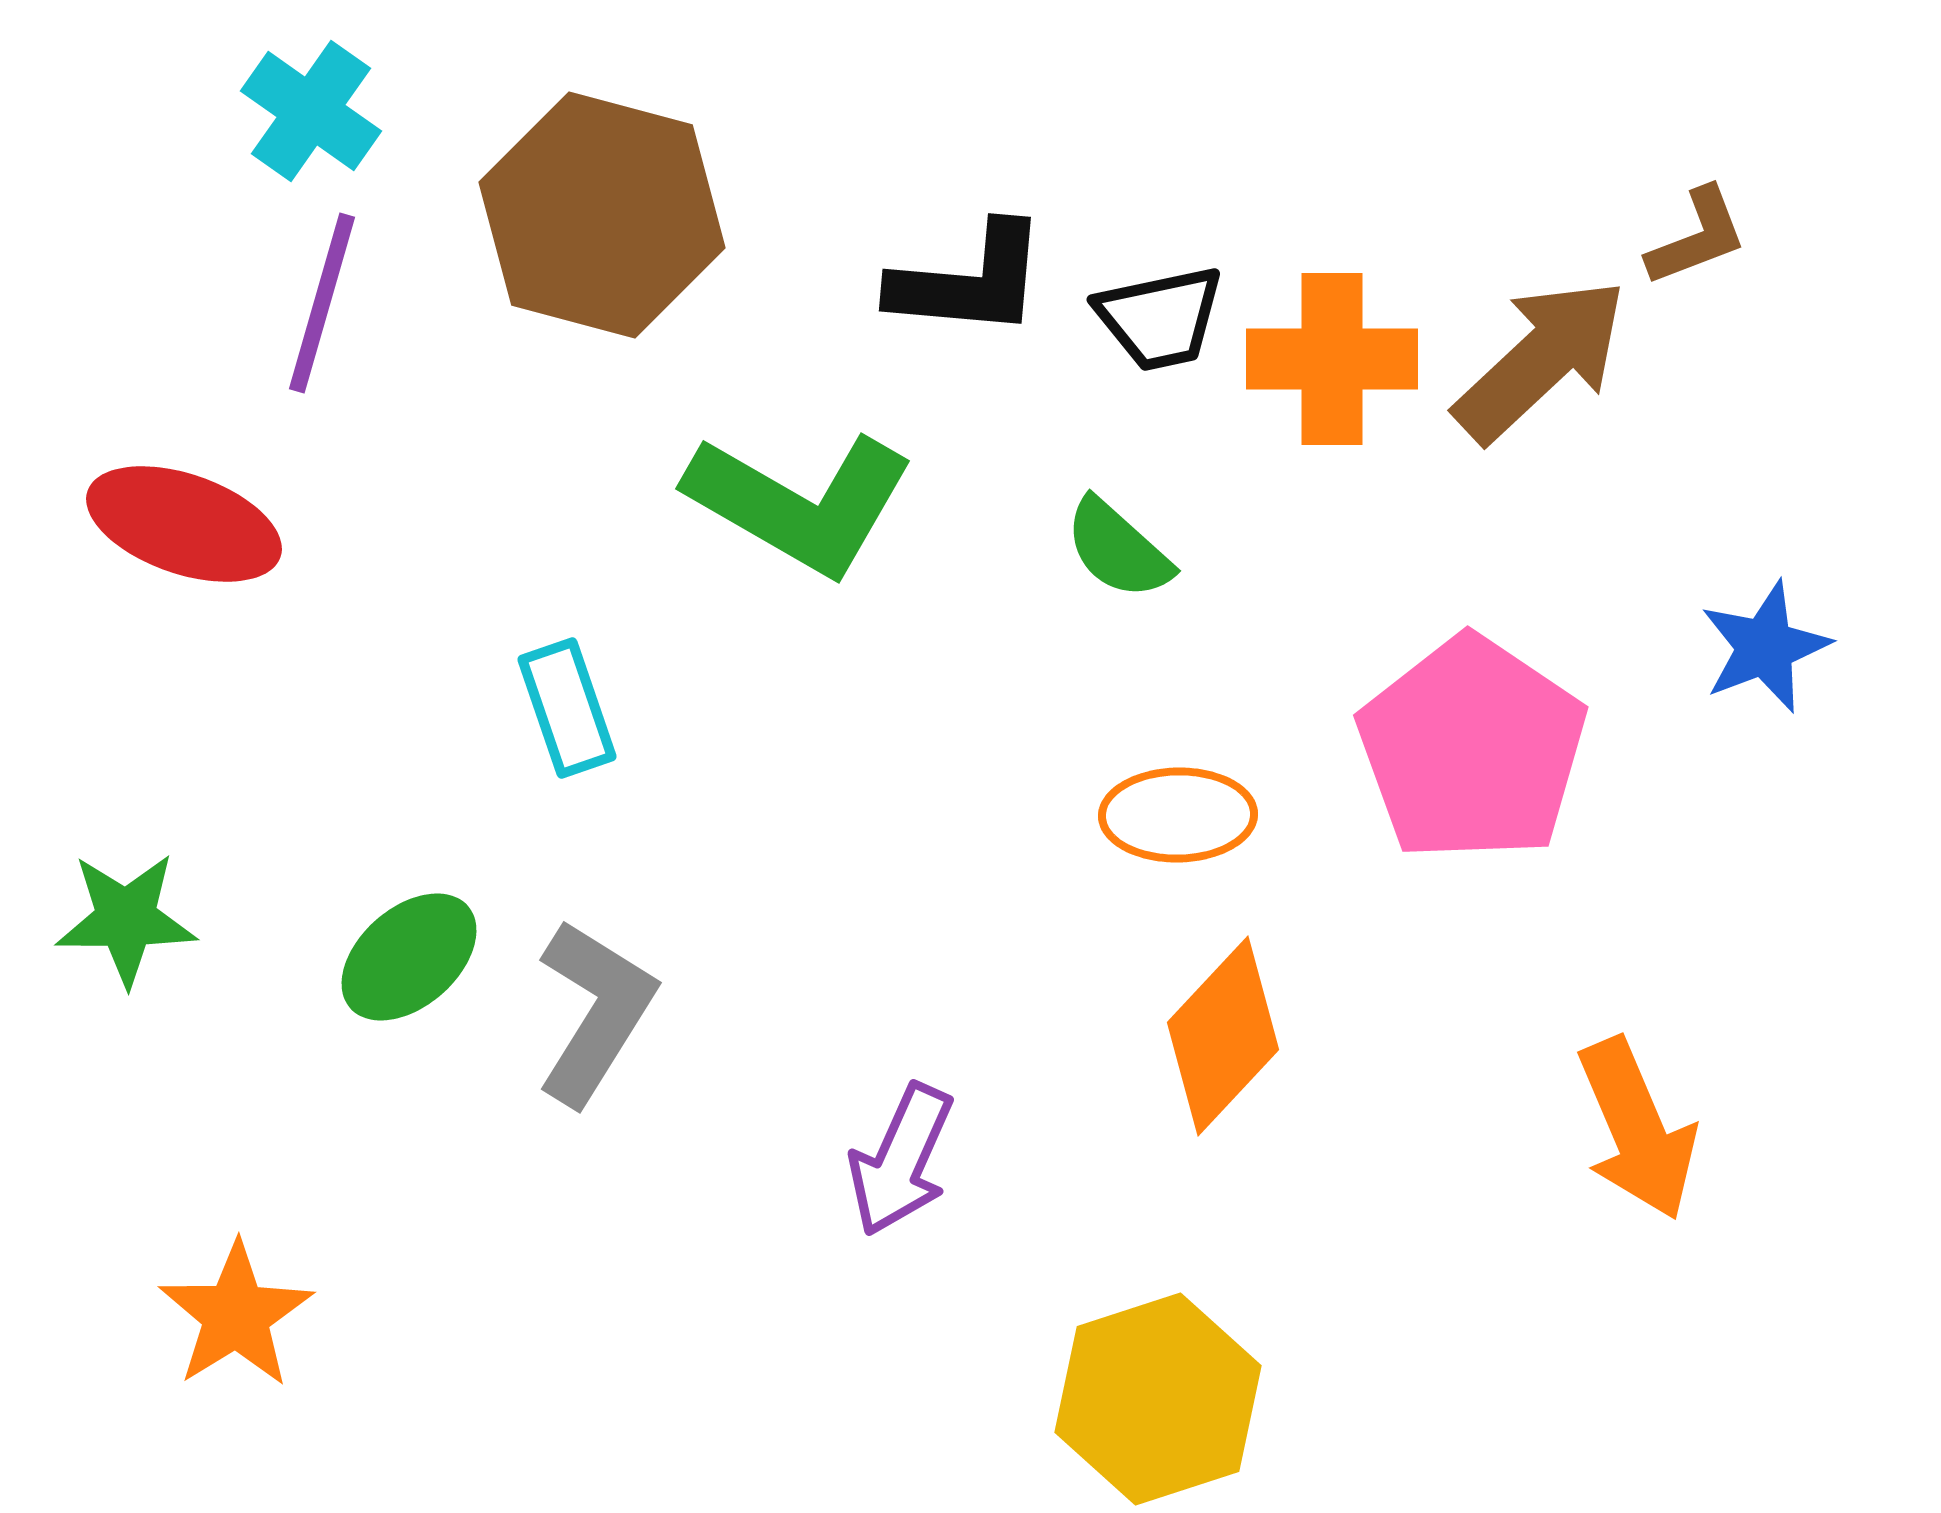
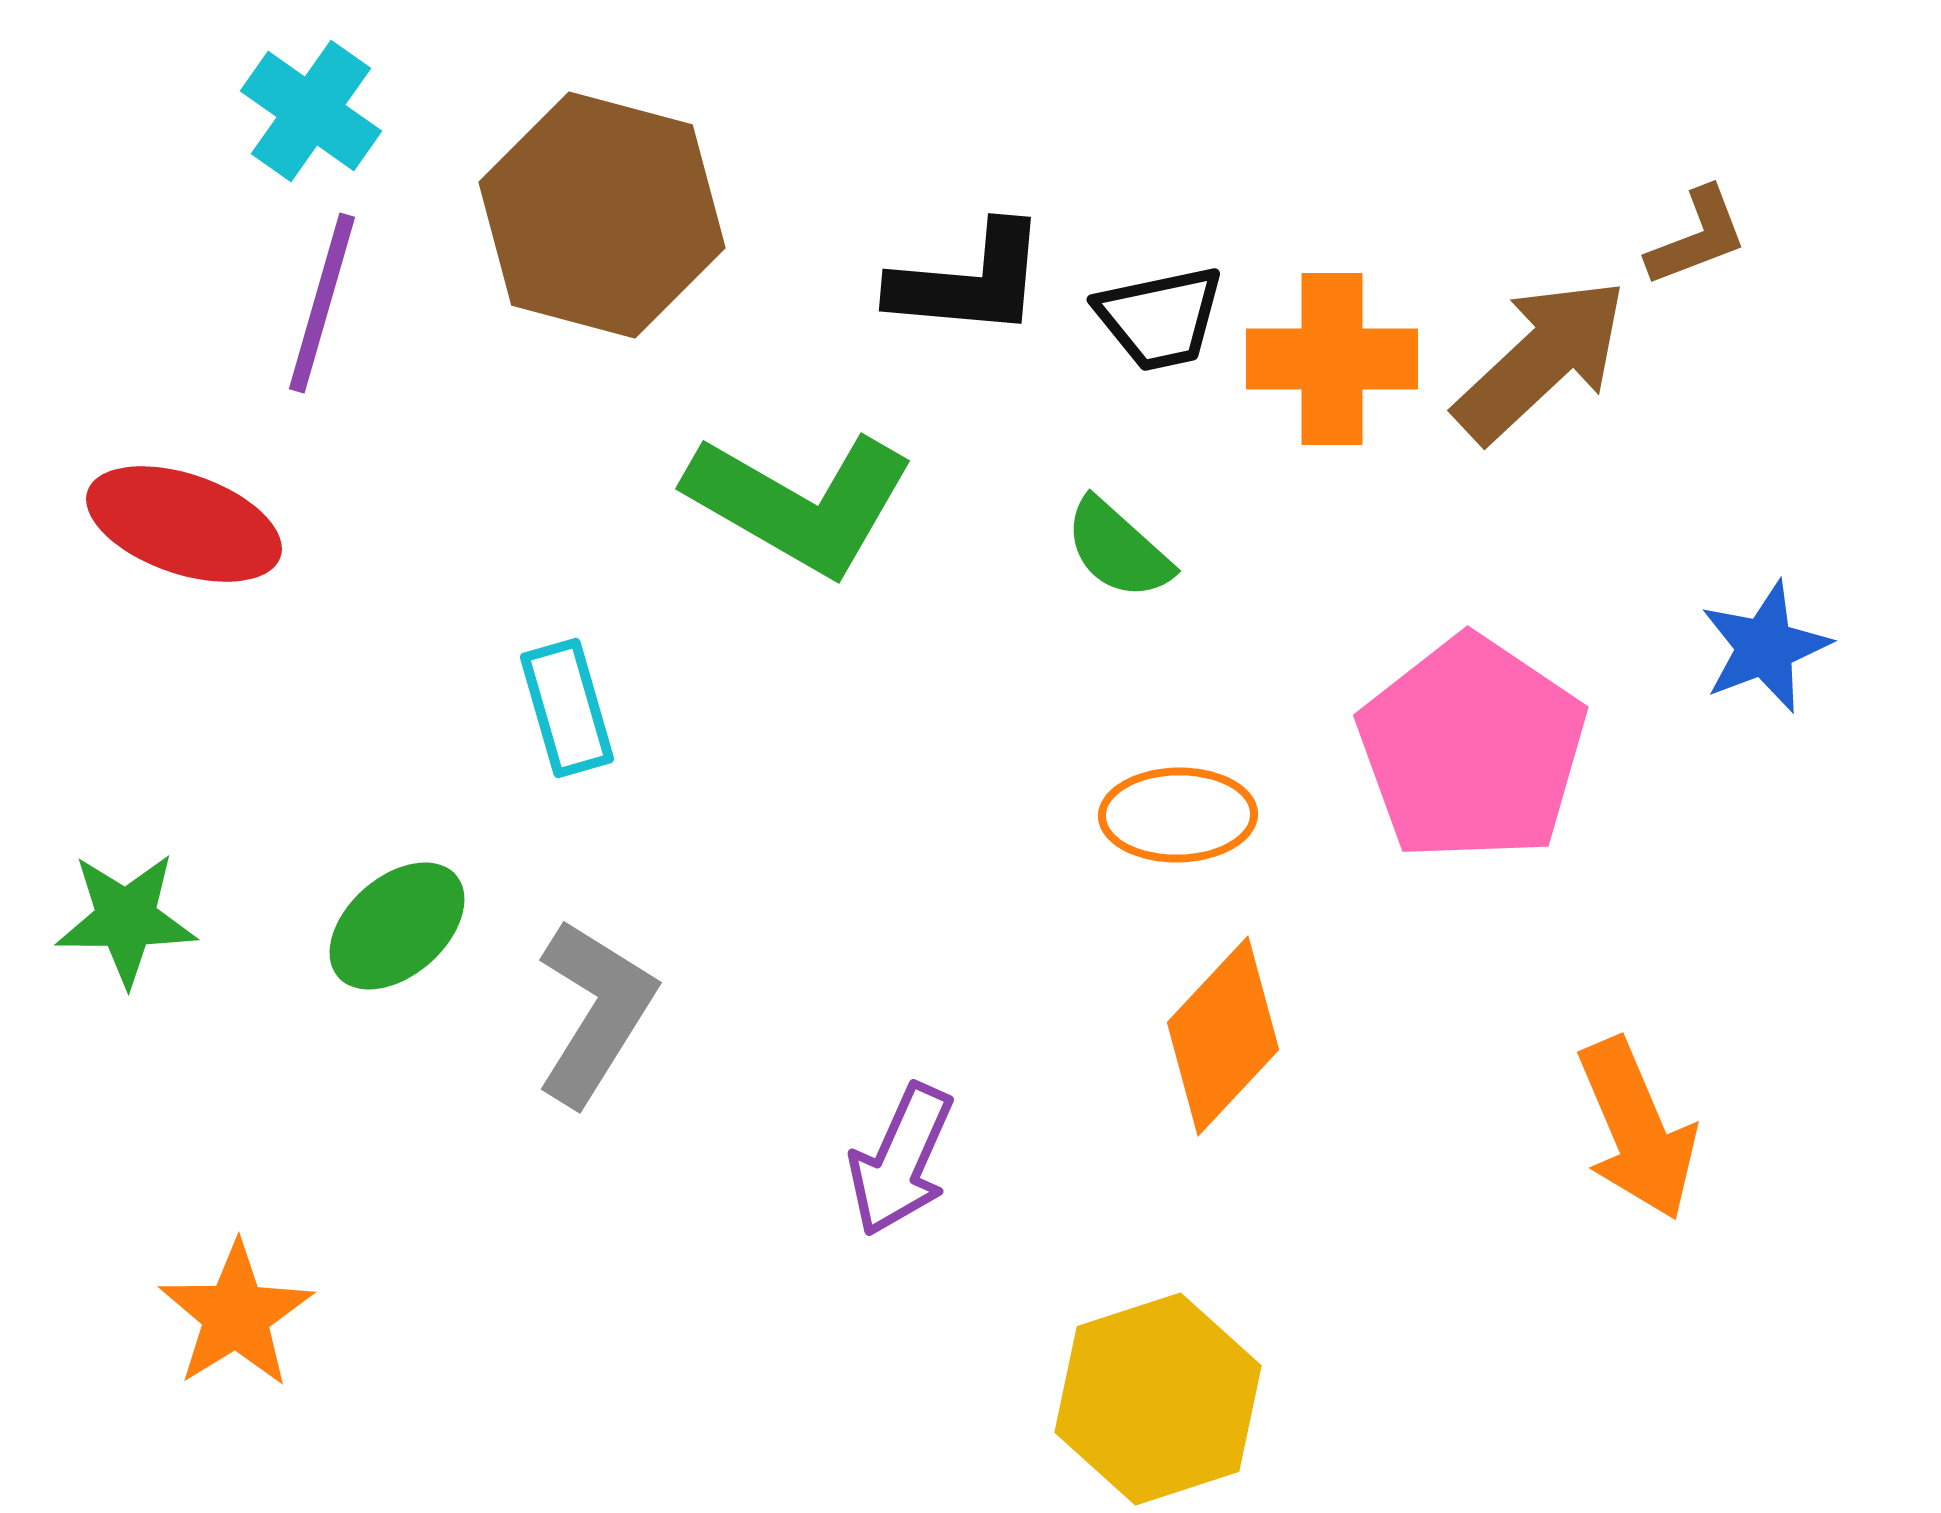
cyan rectangle: rotated 3 degrees clockwise
green ellipse: moved 12 px left, 31 px up
